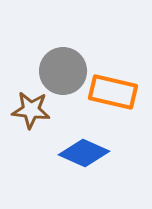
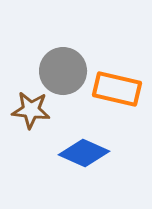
orange rectangle: moved 4 px right, 3 px up
